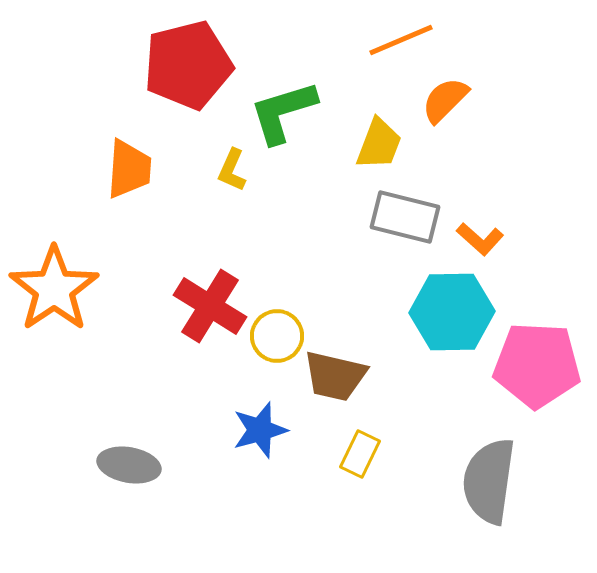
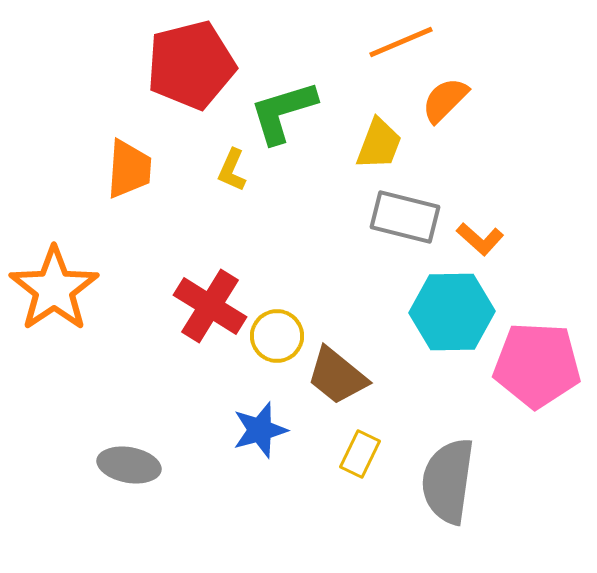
orange line: moved 2 px down
red pentagon: moved 3 px right
brown trapezoid: moved 2 px right; rotated 26 degrees clockwise
gray semicircle: moved 41 px left
